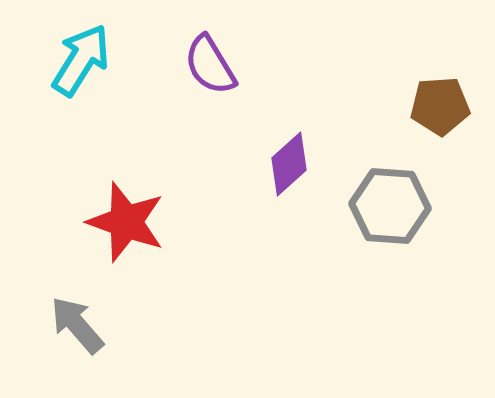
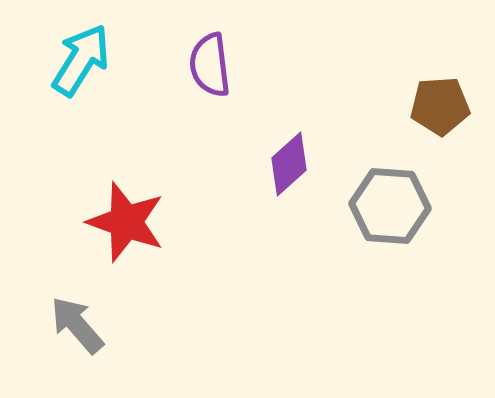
purple semicircle: rotated 24 degrees clockwise
